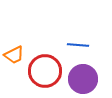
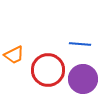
blue line: moved 2 px right, 1 px up
red circle: moved 3 px right, 1 px up
